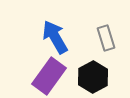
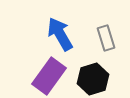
blue arrow: moved 5 px right, 3 px up
black hexagon: moved 2 px down; rotated 12 degrees clockwise
